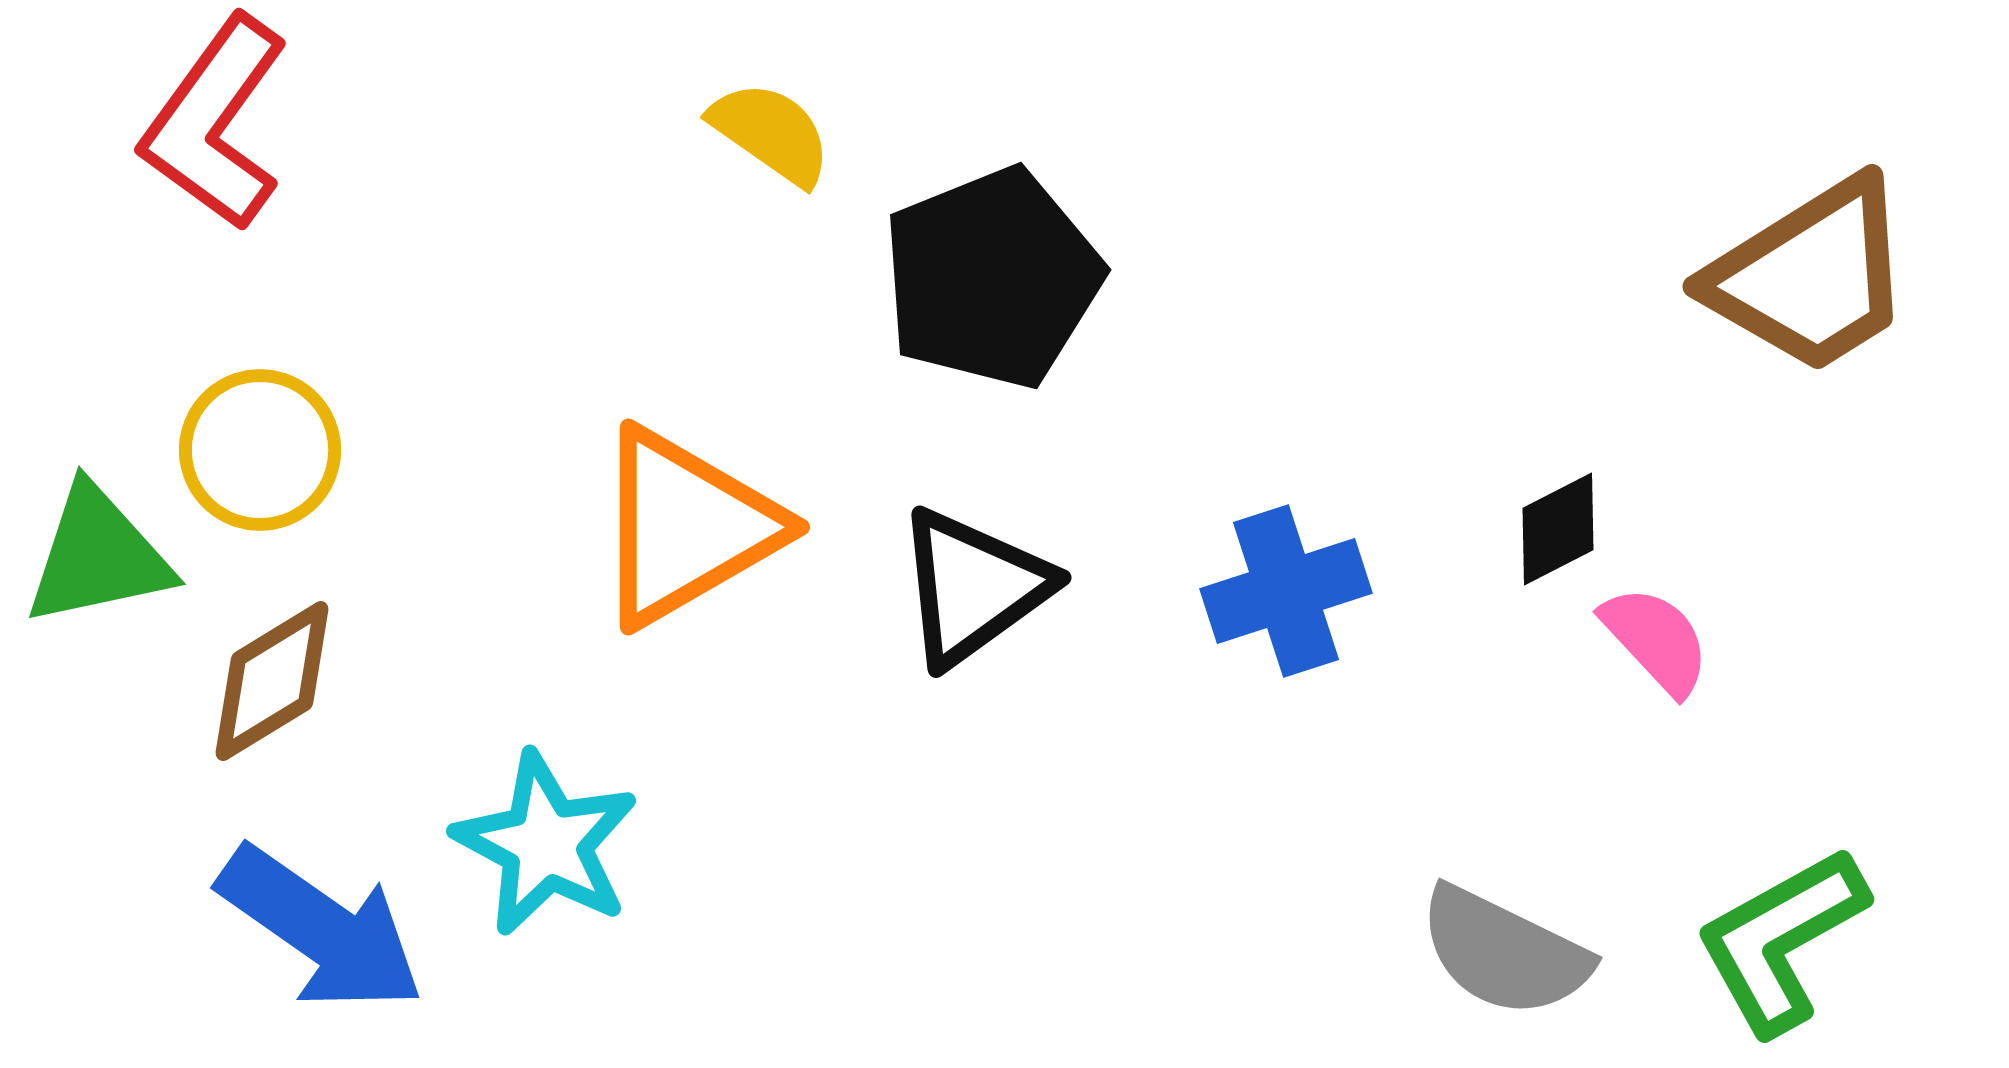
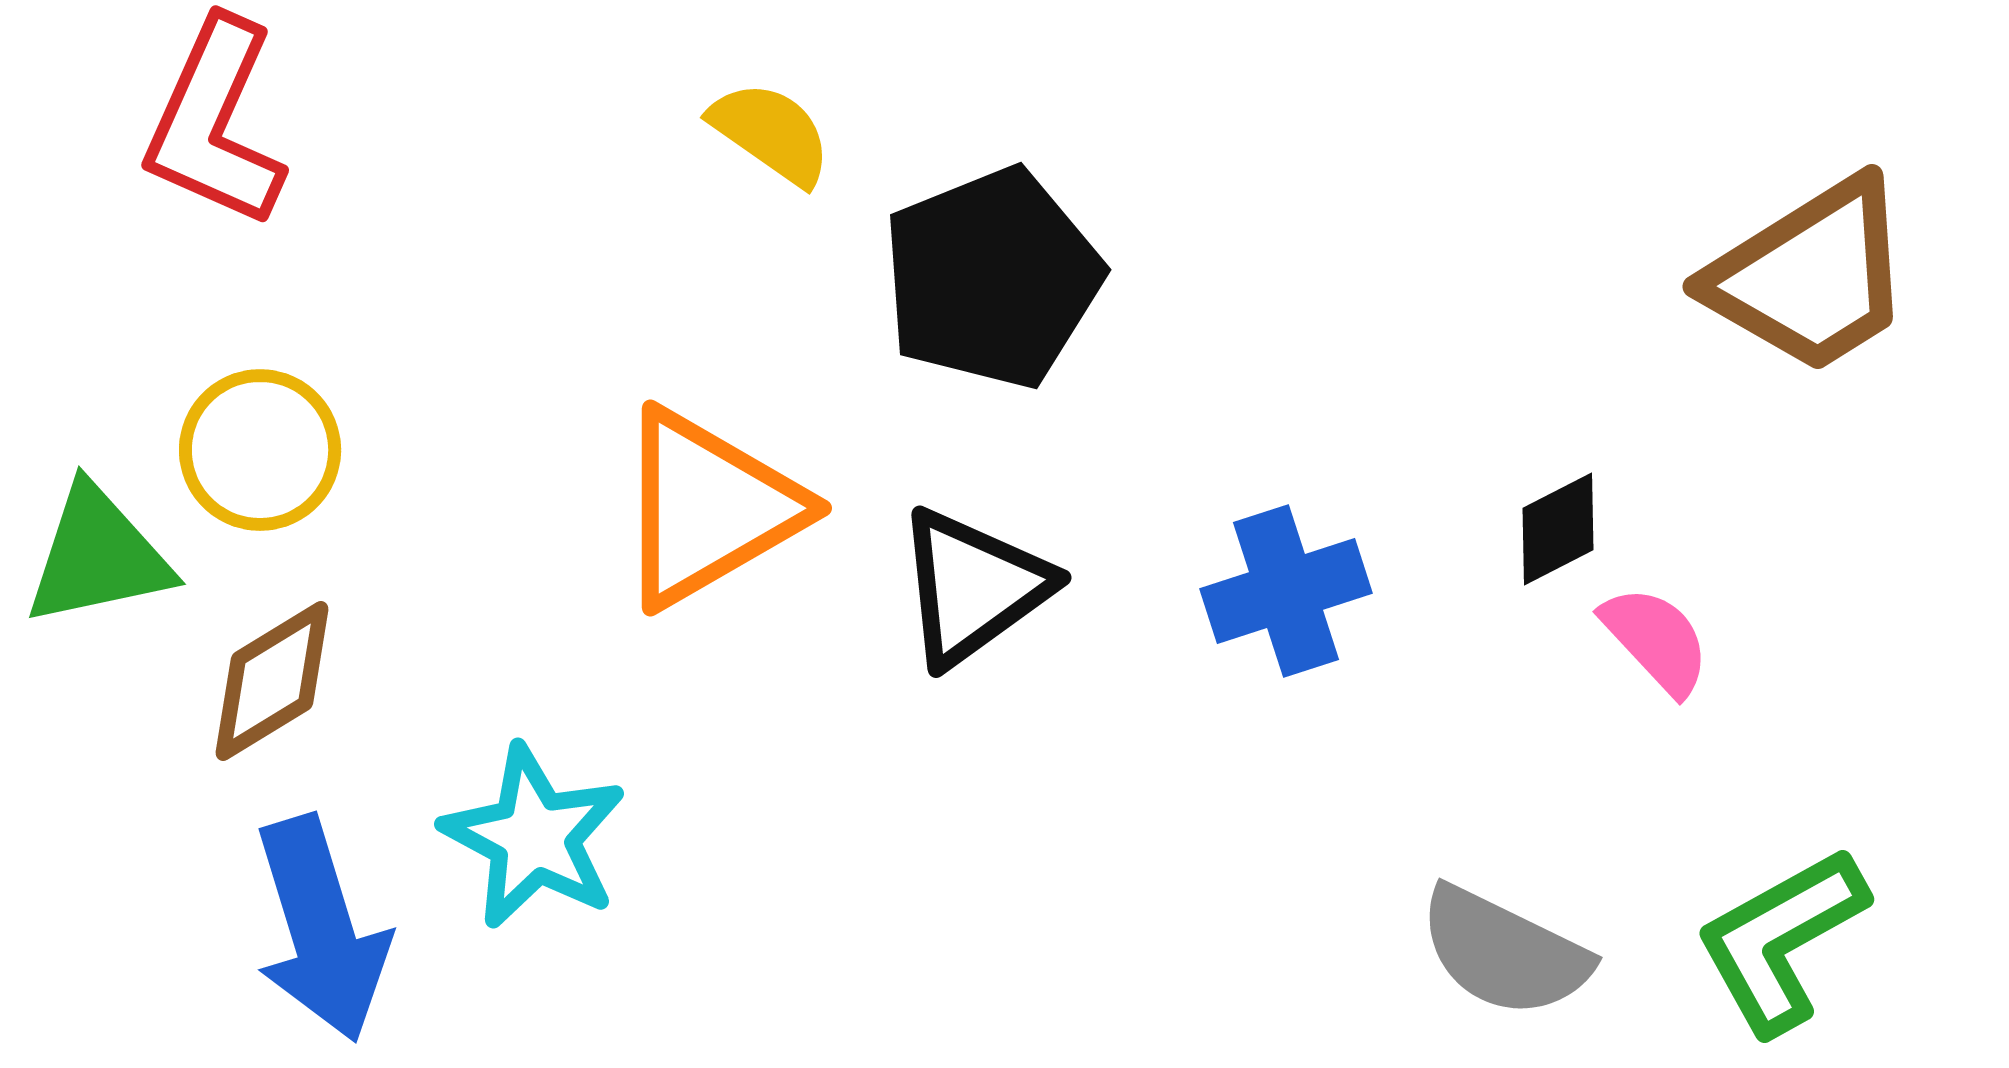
red L-shape: rotated 12 degrees counterclockwise
orange triangle: moved 22 px right, 19 px up
cyan star: moved 12 px left, 7 px up
blue arrow: rotated 38 degrees clockwise
